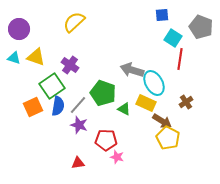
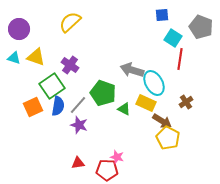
yellow semicircle: moved 4 px left
red pentagon: moved 1 px right, 30 px down
